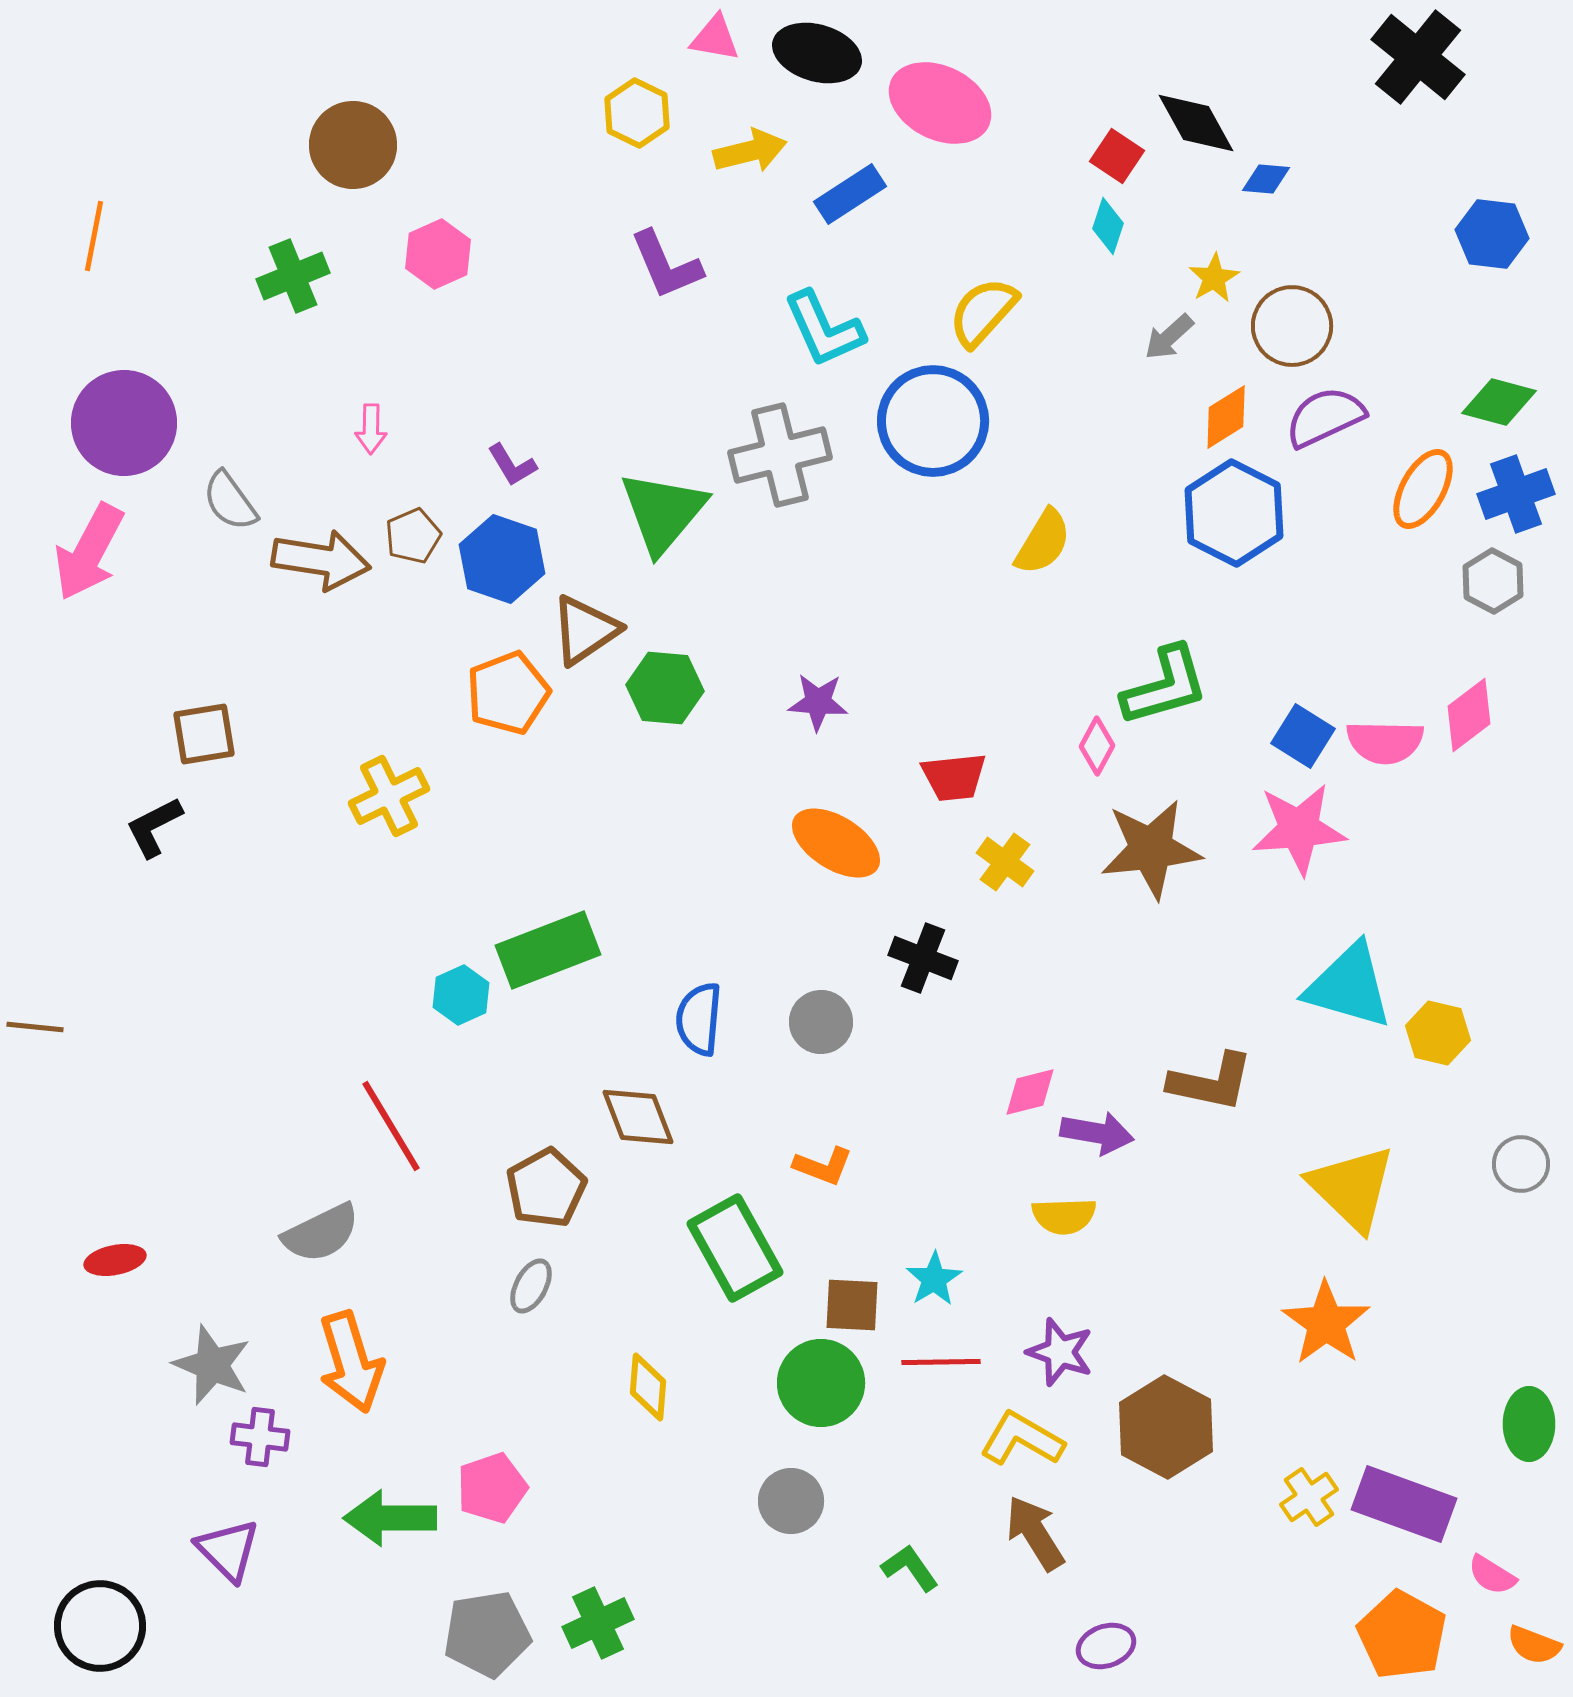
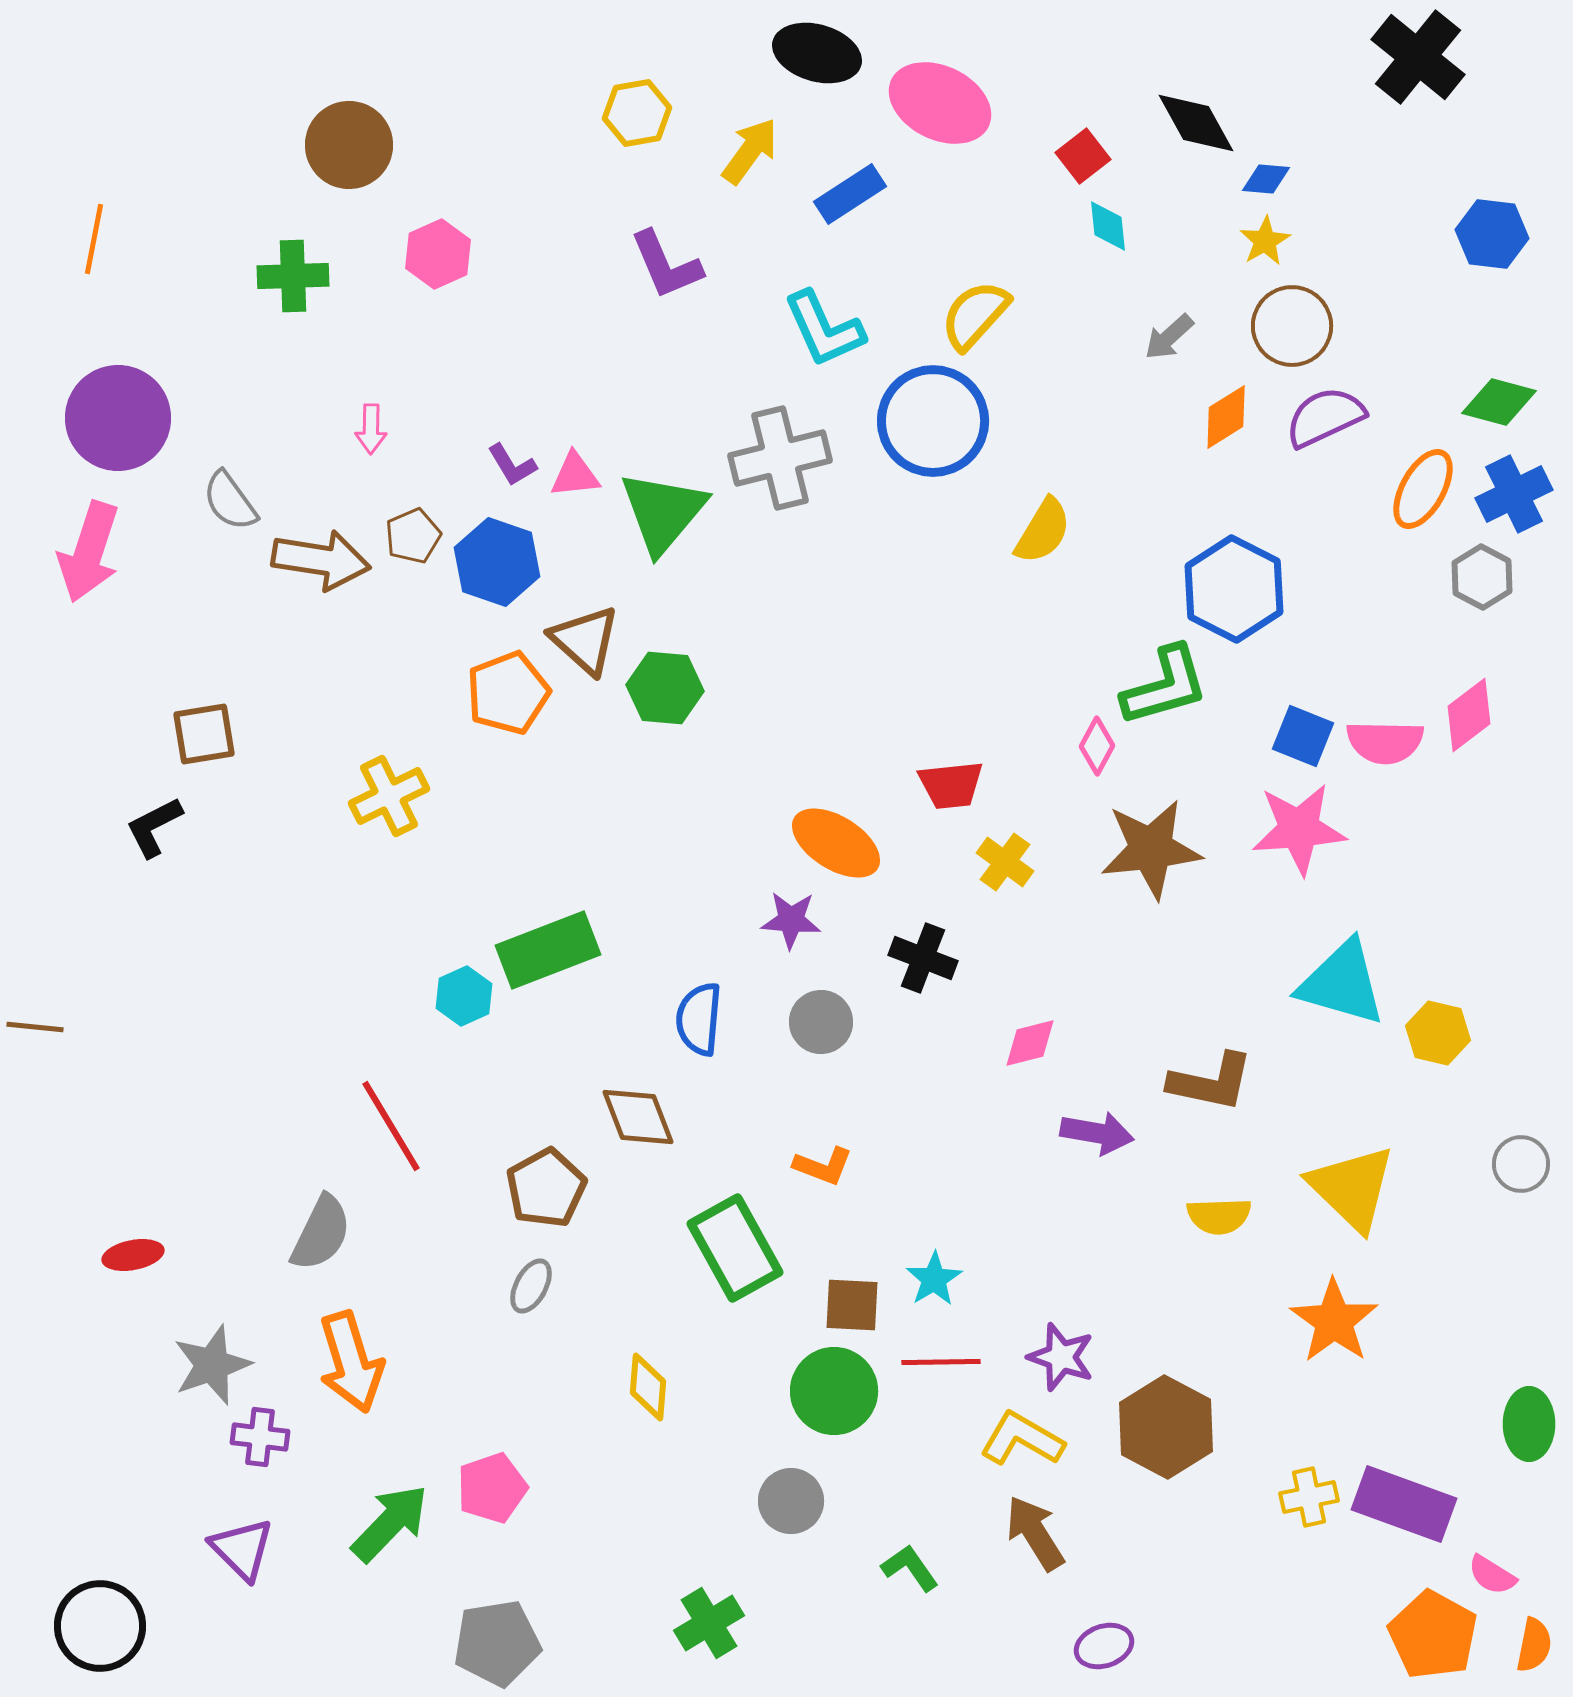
pink triangle at (715, 38): moved 140 px left, 437 px down; rotated 16 degrees counterclockwise
yellow hexagon at (637, 113): rotated 24 degrees clockwise
brown circle at (353, 145): moved 4 px left
yellow arrow at (750, 151): rotated 40 degrees counterclockwise
red square at (1117, 156): moved 34 px left; rotated 18 degrees clockwise
cyan diamond at (1108, 226): rotated 24 degrees counterclockwise
orange line at (94, 236): moved 3 px down
green cross at (293, 276): rotated 20 degrees clockwise
yellow star at (1214, 278): moved 51 px right, 37 px up
yellow semicircle at (983, 312): moved 8 px left, 3 px down
purple circle at (124, 423): moved 6 px left, 5 px up
gray cross at (780, 455): moved 3 px down
blue cross at (1516, 494): moved 2 px left; rotated 6 degrees counterclockwise
blue hexagon at (1234, 513): moved 76 px down
yellow semicircle at (1043, 542): moved 11 px up
pink arrow at (89, 552): rotated 10 degrees counterclockwise
blue hexagon at (502, 559): moved 5 px left, 3 px down
gray hexagon at (1493, 581): moved 11 px left, 4 px up
brown triangle at (585, 630): moved 10 px down; rotated 44 degrees counterclockwise
purple star at (818, 702): moved 27 px left, 218 px down
blue square at (1303, 736): rotated 10 degrees counterclockwise
red trapezoid at (954, 777): moved 3 px left, 8 px down
cyan triangle at (1349, 986): moved 7 px left, 3 px up
cyan hexagon at (461, 995): moved 3 px right, 1 px down
pink diamond at (1030, 1092): moved 49 px up
yellow semicircle at (1064, 1216): moved 155 px right
gray semicircle at (321, 1233): rotated 38 degrees counterclockwise
red ellipse at (115, 1260): moved 18 px right, 5 px up
orange star at (1326, 1323): moved 8 px right, 2 px up
purple star at (1060, 1352): moved 1 px right, 5 px down
gray star at (212, 1365): rotated 30 degrees clockwise
green circle at (821, 1383): moved 13 px right, 8 px down
yellow cross at (1309, 1497): rotated 22 degrees clockwise
green arrow at (390, 1518): moved 5 px down; rotated 134 degrees clockwise
purple triangle at (228, 1550): moved 14 px right, 1 px up
green cross at (598, 1623): moved 111 px right; rotated 6 degrees counterclockwise
gray pentagon at (487, 1634): moved 10 px right, 9 px down
orange pentagon at (1402, 1635): moved 31 px right
orange semicircle at (1534, 1645): rotated 100 degrees counterclockwise
purple ellipse at (1106, 1646): moved 2 px left
